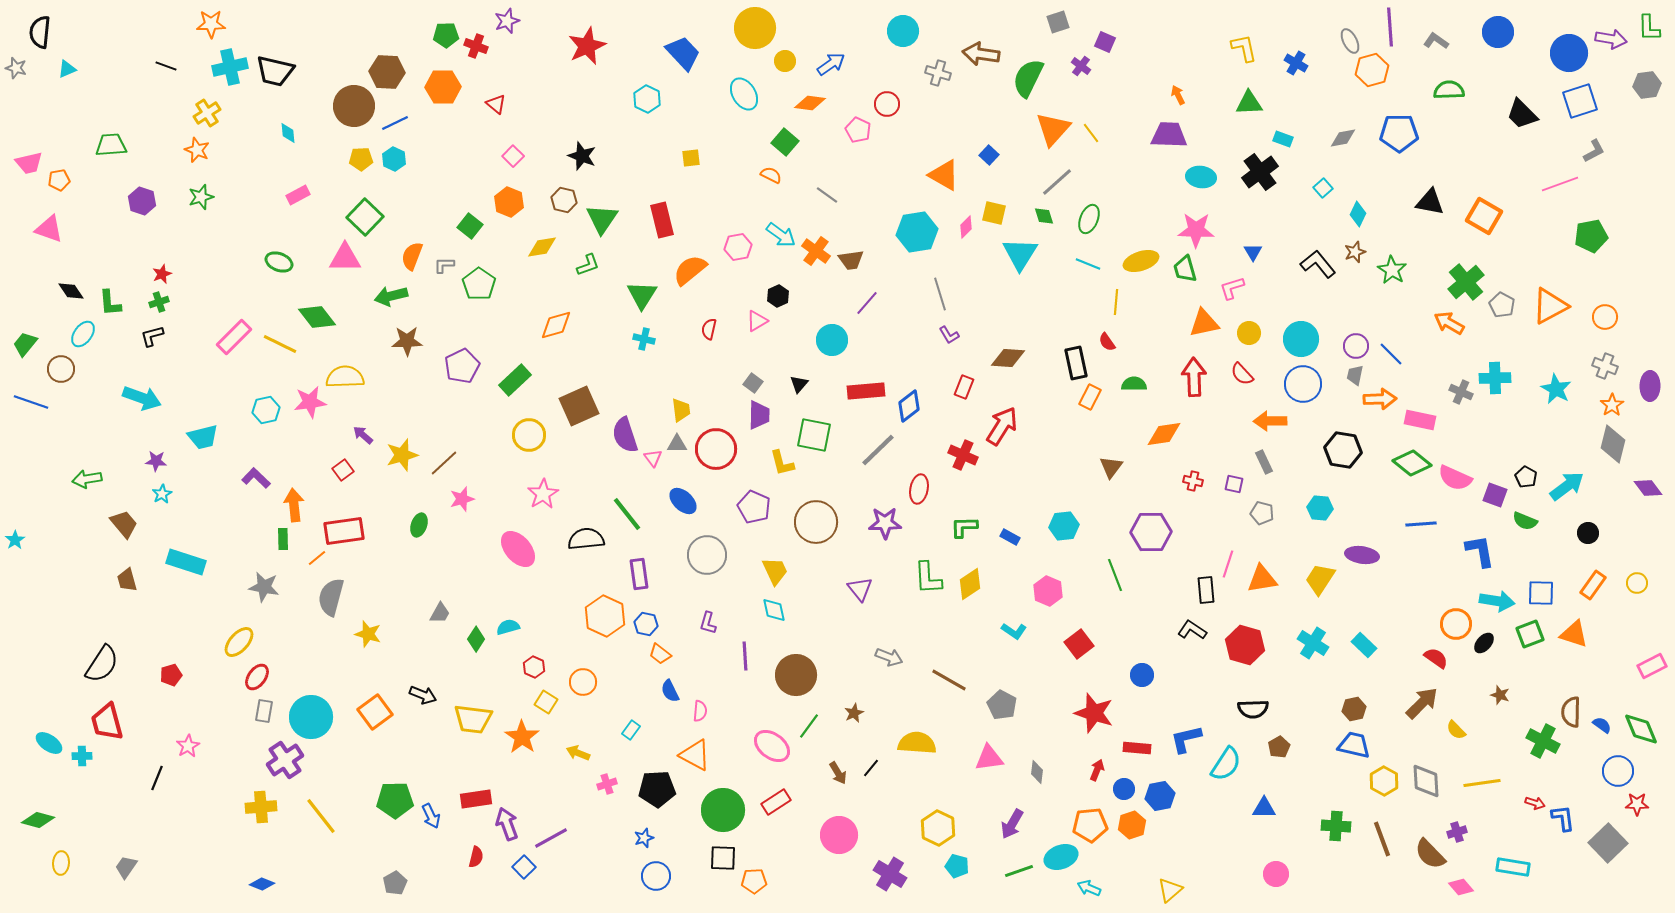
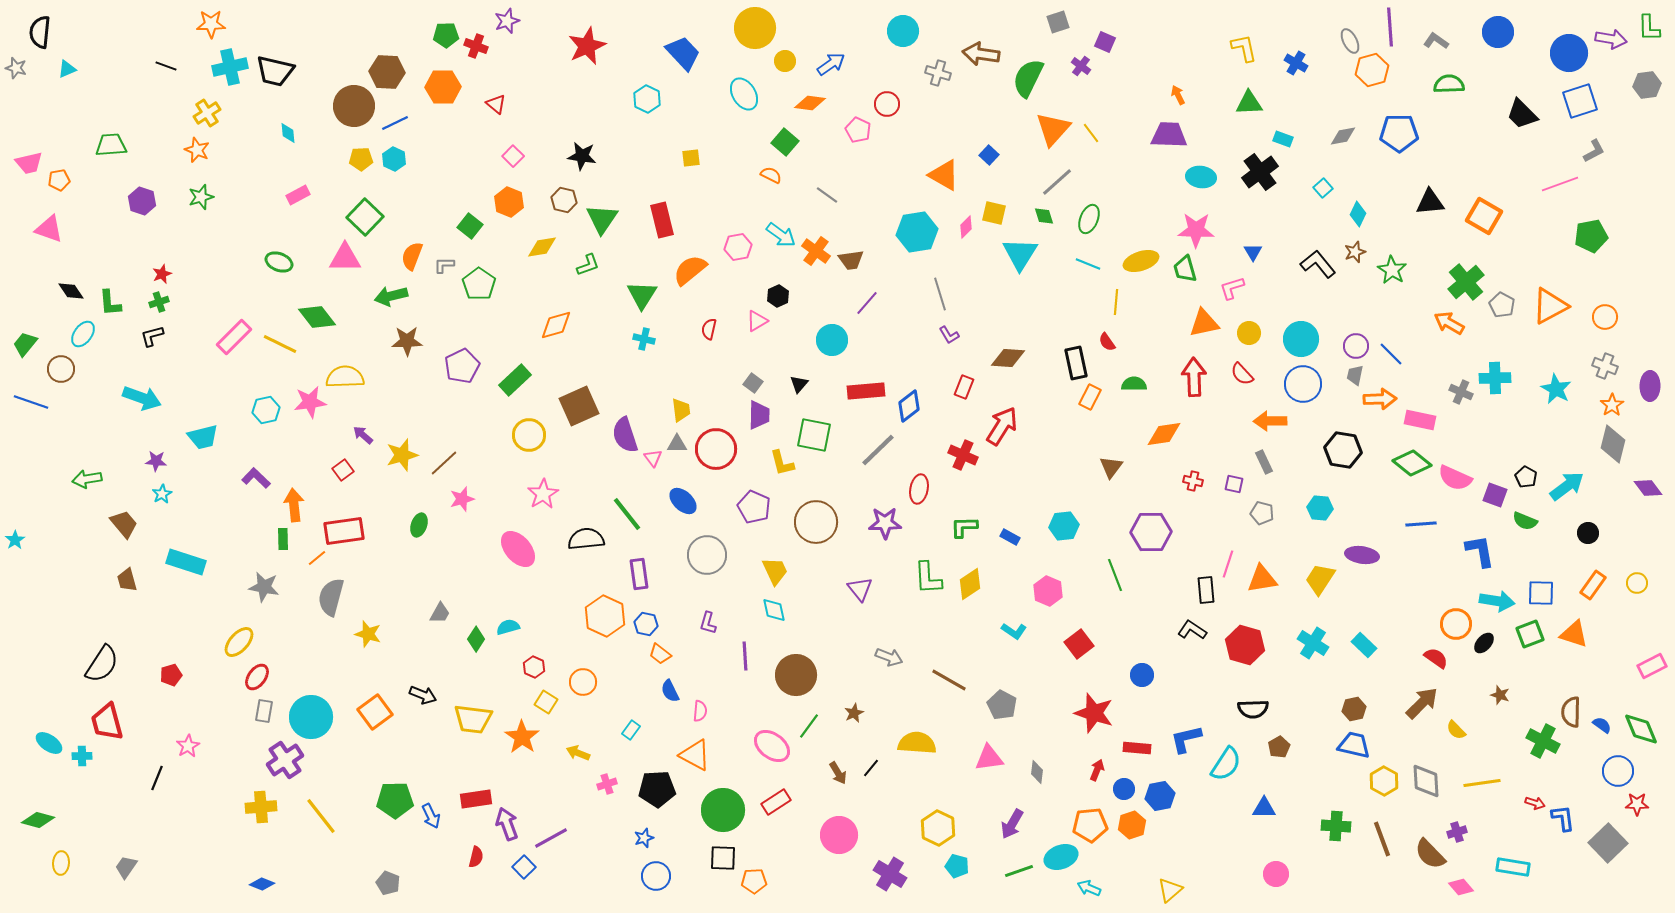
green semicircle at (1449, 90): moved 6 px up
gray diamond at (1343, 138): moved 2 px up
black star at (582, 156): rotated 12 degrees counterclockwise
black triangle at (1430, 202): rotated 16 degrees counterclockwise
gray pentagon at (395, 883): moved 7 px left; rotated 20 degrees counterclockwise
